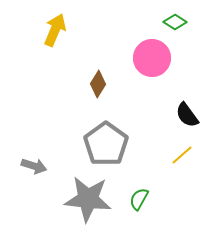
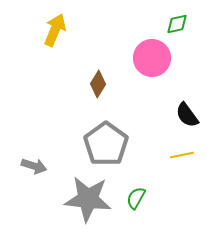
green diamond: moved 2 px right, 2 px down; rotated 45 degrees counterclockwise
yellow line: rotated 30 degrees clockwise
green semicircle: moved 3 px left, 1 px up
